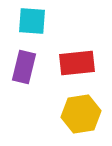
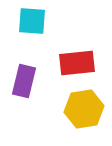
purple rectangle: moved 14 px down
yellow hexagon: moved 3 px right, 5 px up
